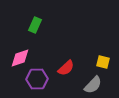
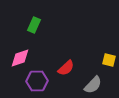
green rectangle: moved 1 px left
yellow square: moved 6 px right, 2 px up
purple hexagon: moved 2 px down
